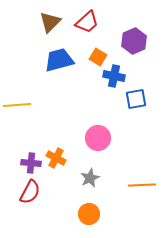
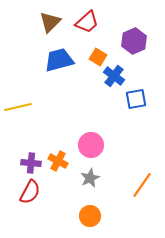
blue cross: rotated 25 degrees clockwise
yellow line: moved 1 px right, 2 px down; rotated 8 degrees counterclockwise
pink circle: moved 7 px left, 7 px down
orange cross: moved 2 px right, 3 px down
orange line: rotated 52 degrees counterclockwise
orange circle: moved 1 px right, 2 px down
